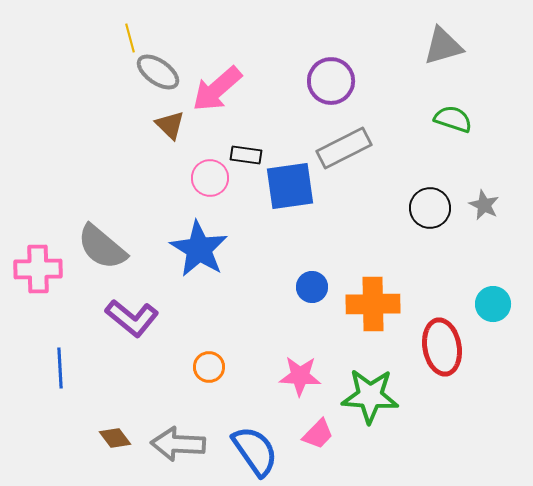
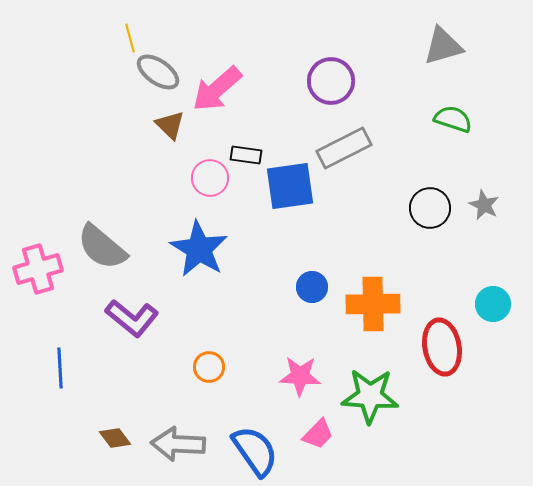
pink cross: rotated 15 degrees counterclockwise
